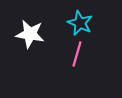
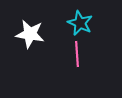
pink line: rotated 20 degrees counterclockwise
